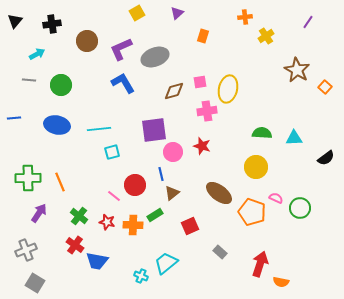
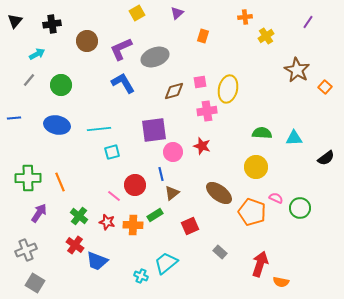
gray line at (29, 80): rotated 56 degrees counterclockwise
blue trapezoid at (97, 261): rotated 10 degrees clockwise
